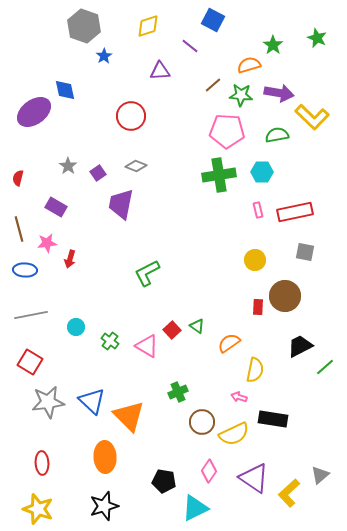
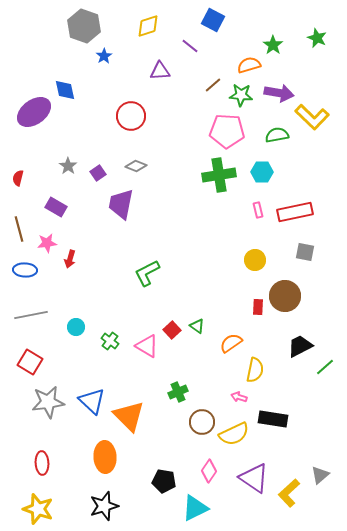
orange semicircle at (229, 343): moved 2 px right
